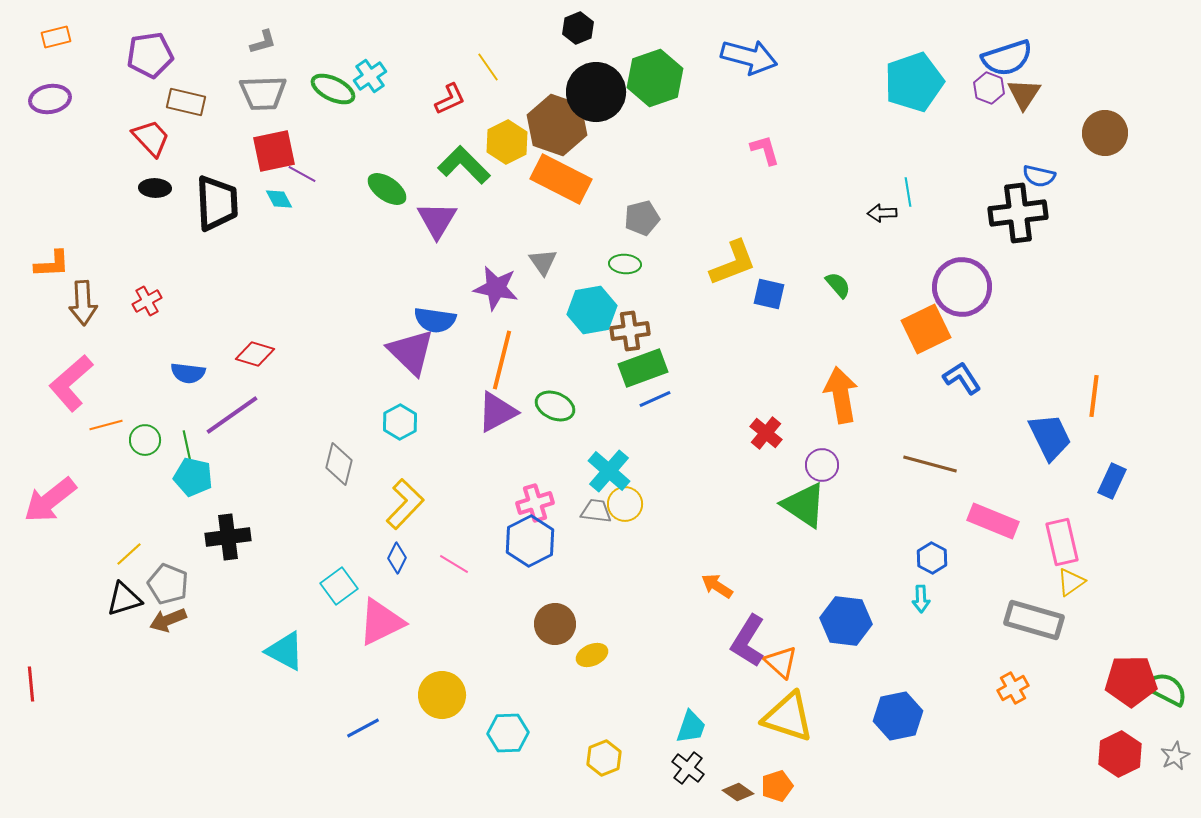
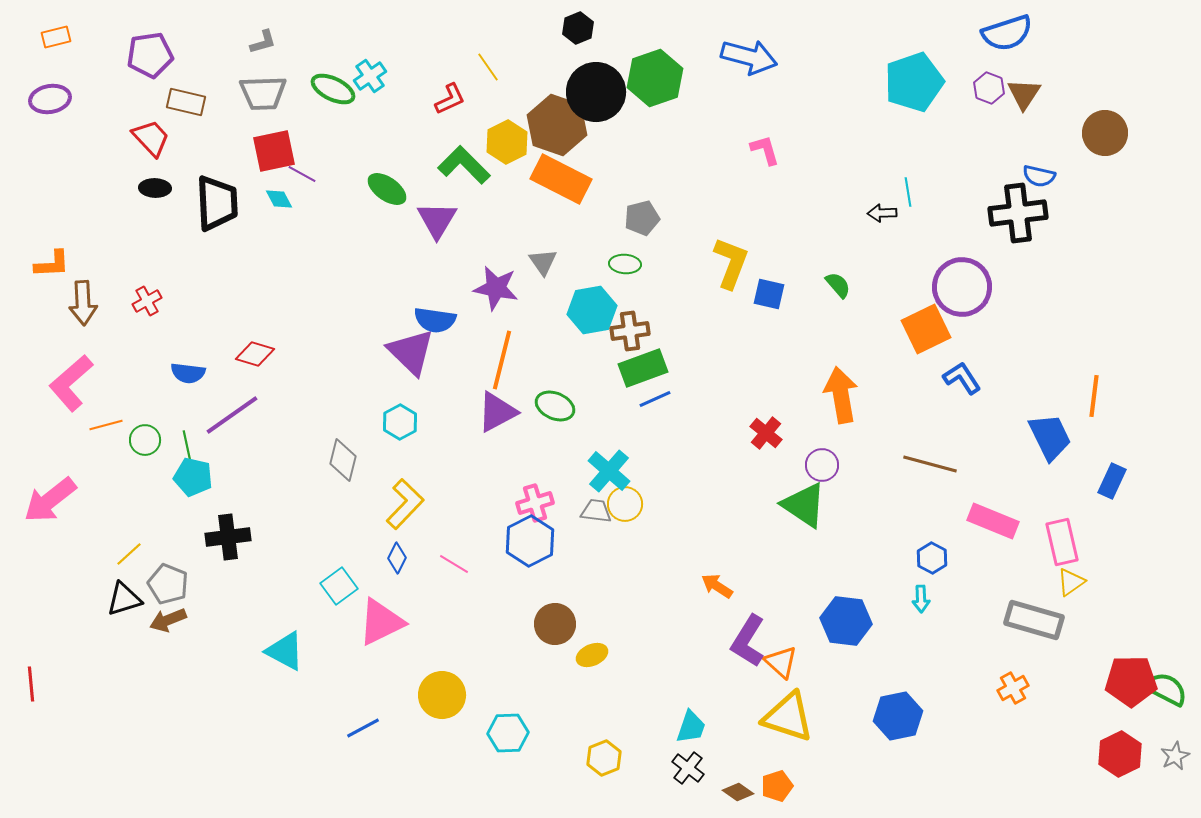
blue semicircle at (1007, 58): moved 25 px up
yellow L-shape at (733, 263): moved 2 px left; rotated 48 degrees counterclockwise
gray diamond at (339, 464): moved 4 px right, 4 px up
